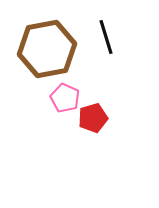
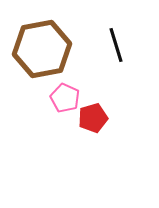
black line: moved 10 px right, 8 px down
brown hexagon: moved 5 px left
